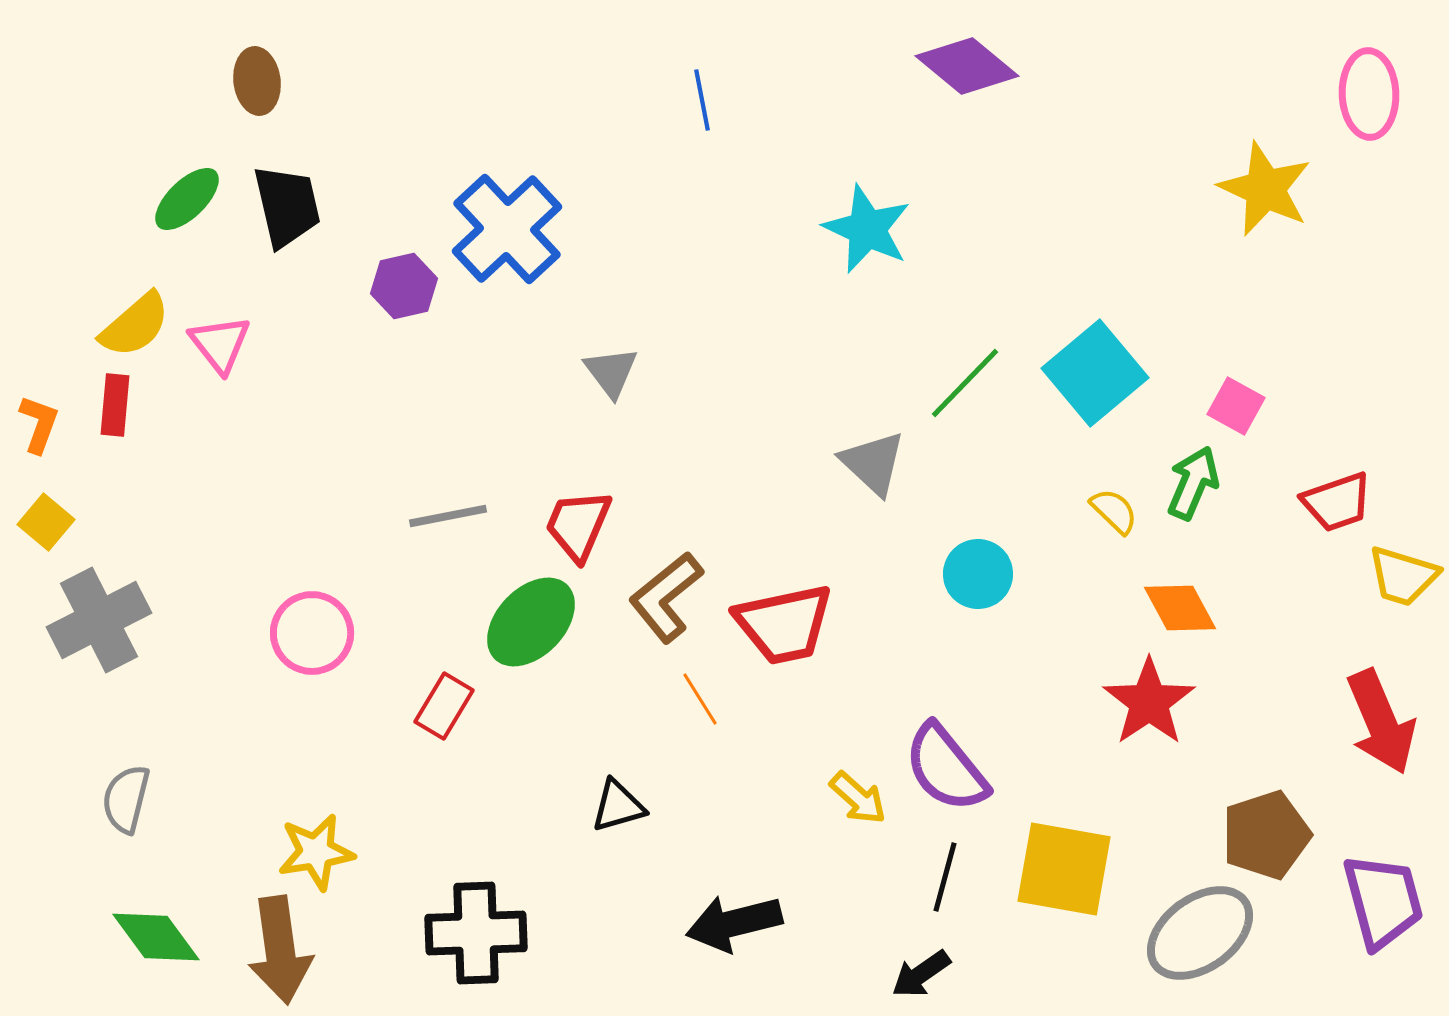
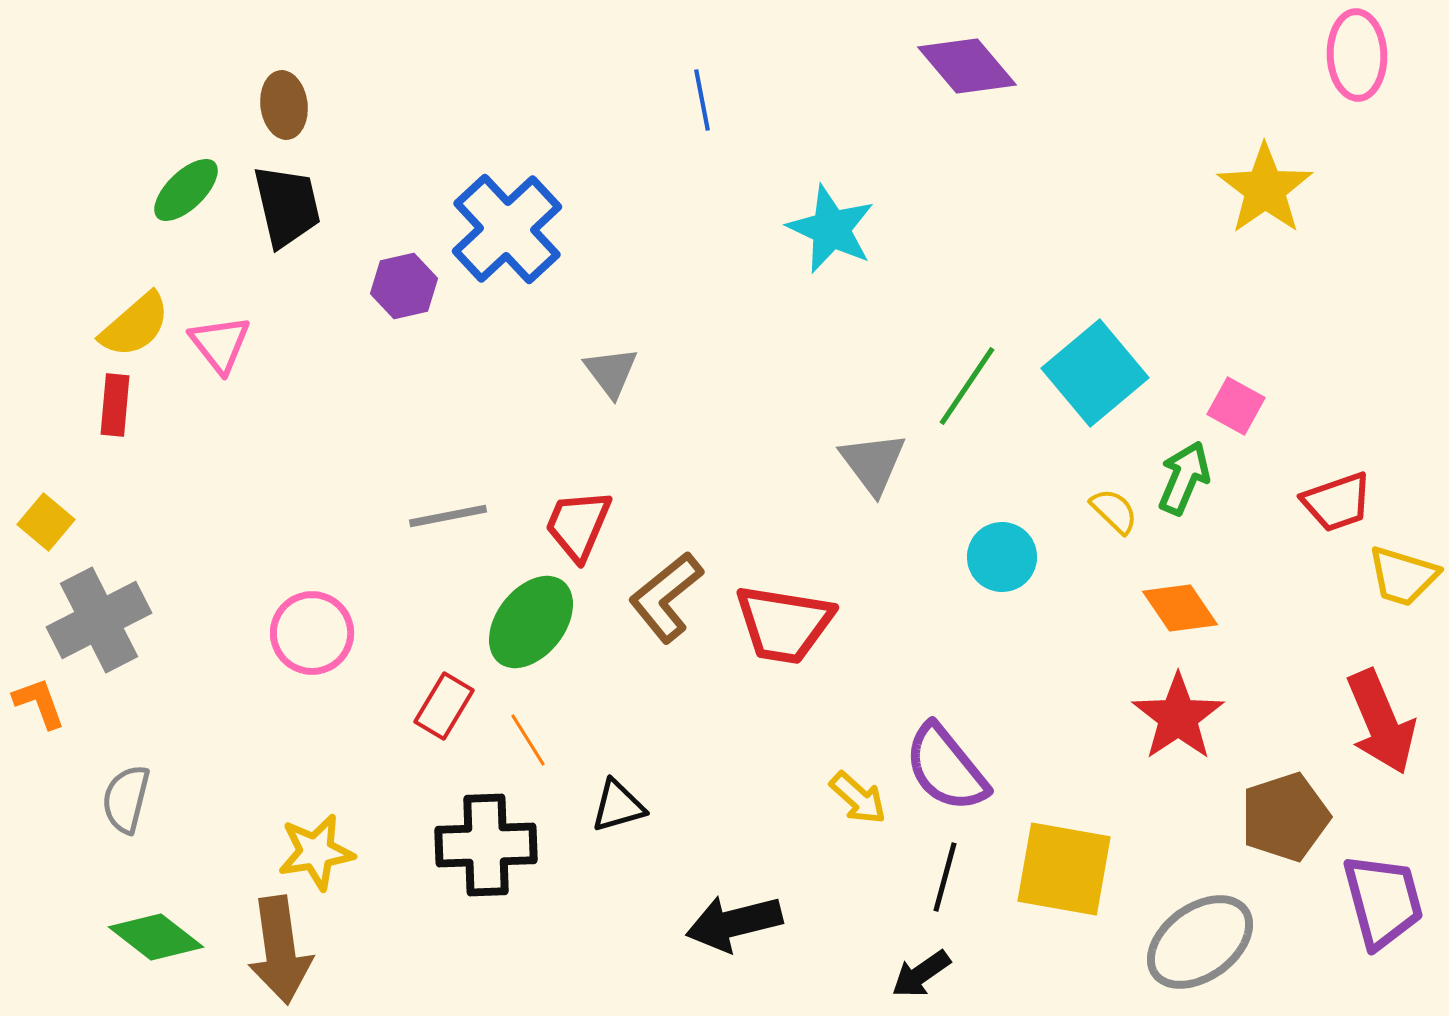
purple diamond at (967, 66): rotated 10 degrees clockwise
brown ellipse at (257, 81): moved 27 px right, 24 px down
pink ellipse at (1369, 94): moved 12 px left, 39 px up
yellow star at (1265, 189): rotated 12 degrees clockwise
green ellipse at (187, 199): moved 1 px left, 9 px up
cyan star at (867, 229): moved 36 px left
green line at (965, 383): moved 2 px right, 3 px down; rotated 10 degrees counterclockwise
orange L-shape at (39, 424): moved 279 px down; rotated 40 degrees counterclockwise
gray triangle at (873, 463): rotated 10 degrees clockwise
green arrow at (1193, 483): moved 9 px left, 5 px up
cyan circle at (978, 574): moved 24 px right, 17 px up
orange diamond at (1180, 608): rotated 6 degrees counterclockwise
green ellipse at (531, 622): rotated 6 degrees counterclockwise
red trapezoid at (784, 624): rotated 21 degrees clockwise
orange line at (700, 699): moved 172 px left, 41 px down
red star at (1149, 702): moved 29 px right, 15 px down
brown pentagon at (1266, 835): moved 19 px right, 18 px up
black cross at (476, 933): moved 10 px right, 88 px up
gray ellipse at (1200, 933): moved 9 px down
green diamond at (156, 937): rotated 16 degrees counterclockwise
